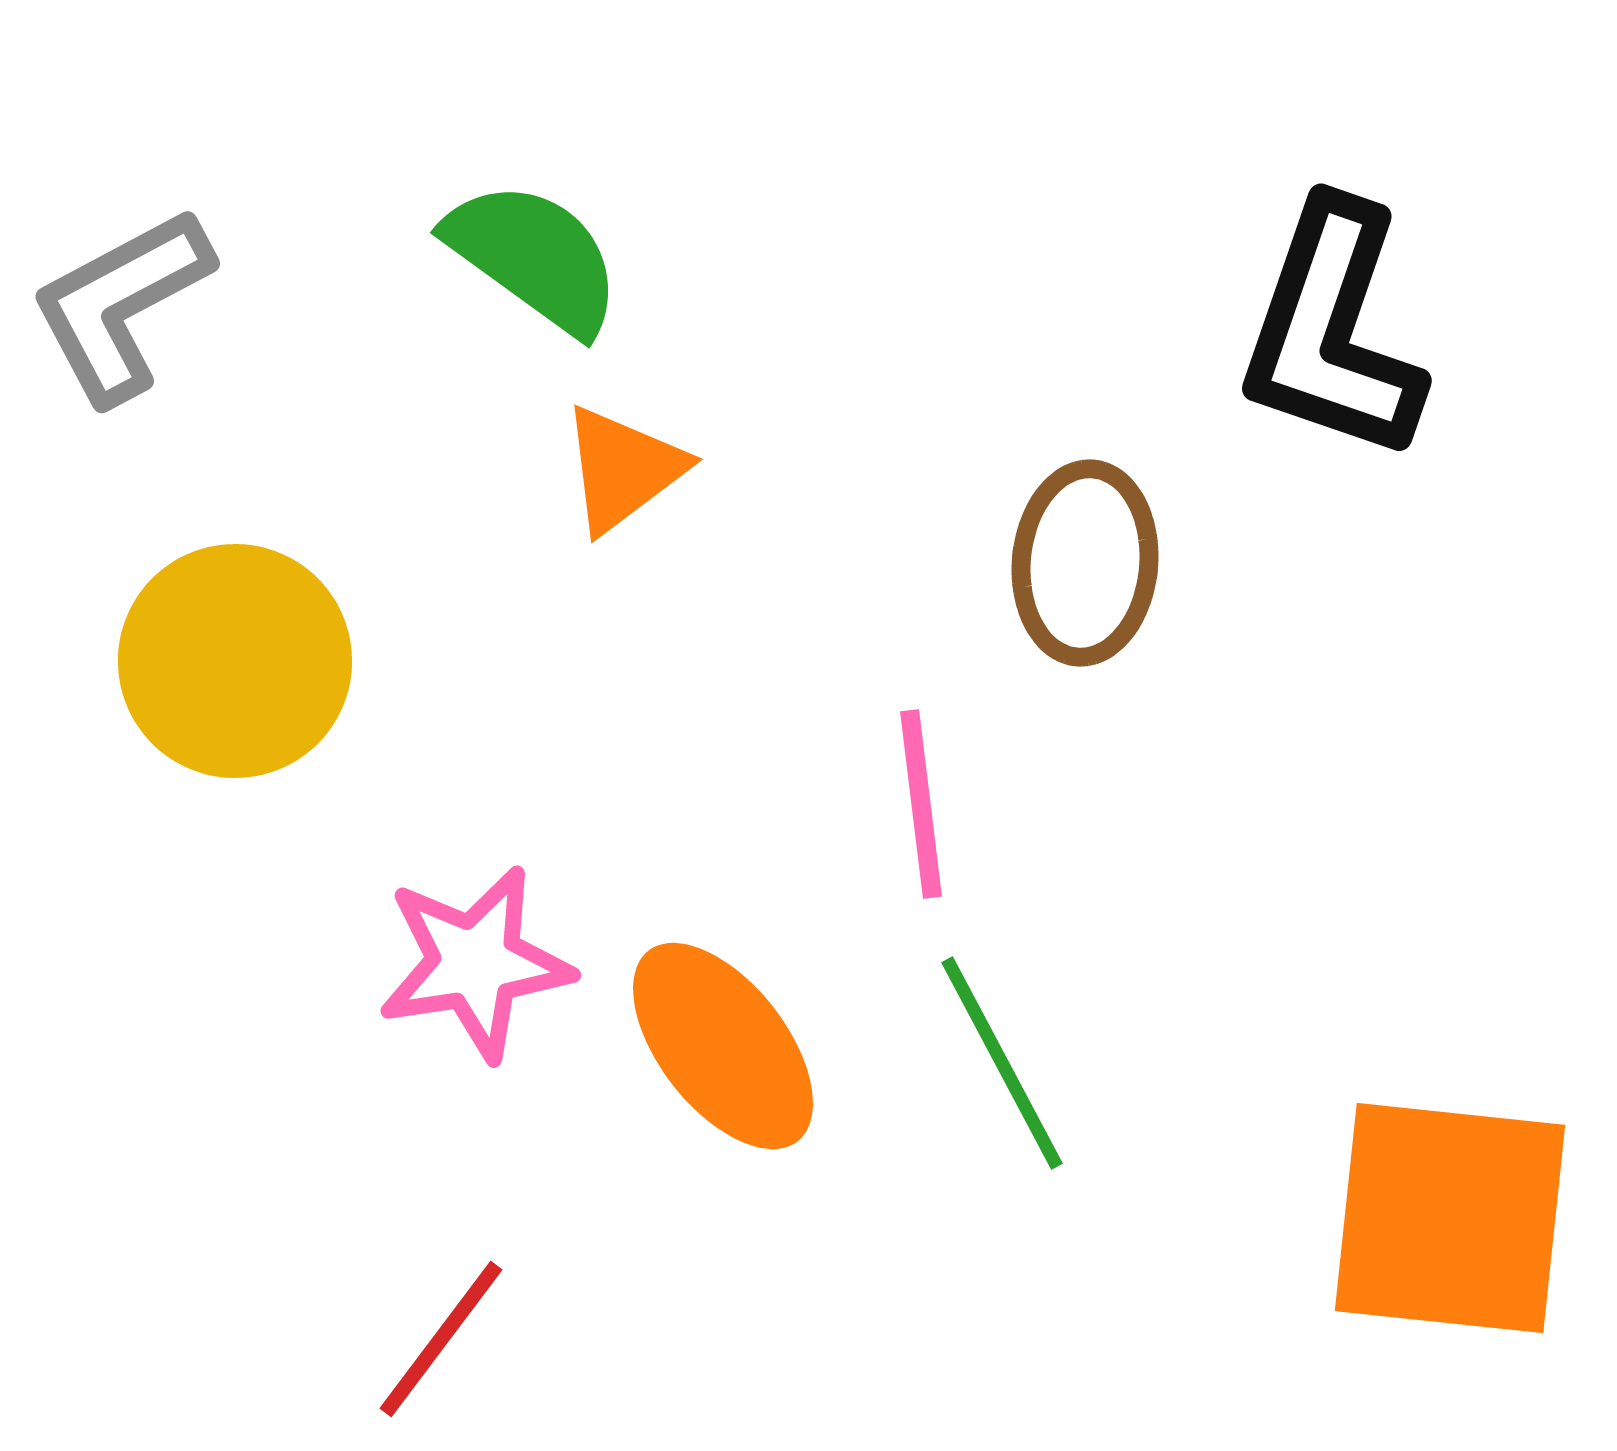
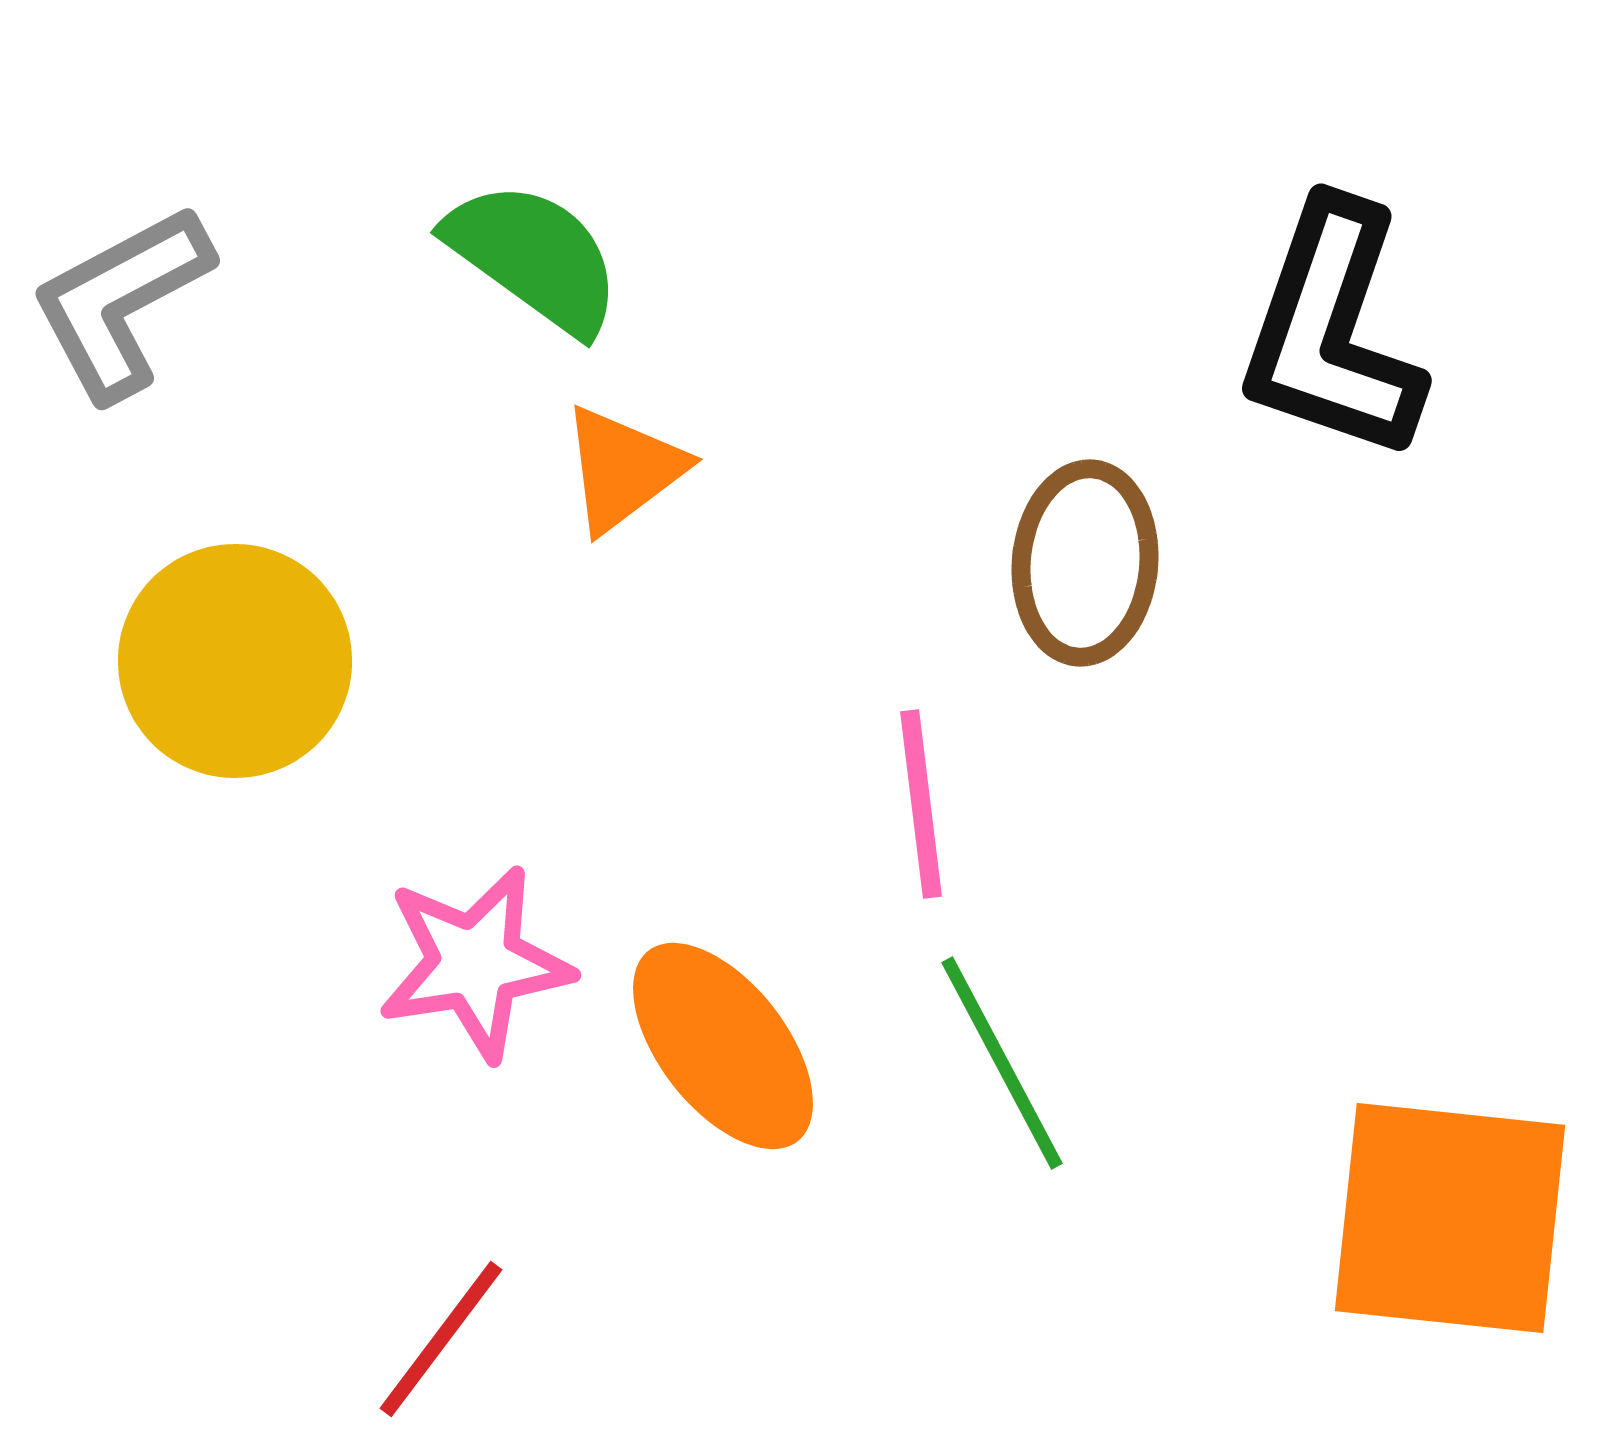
gray L-shape: moved 3 px up
